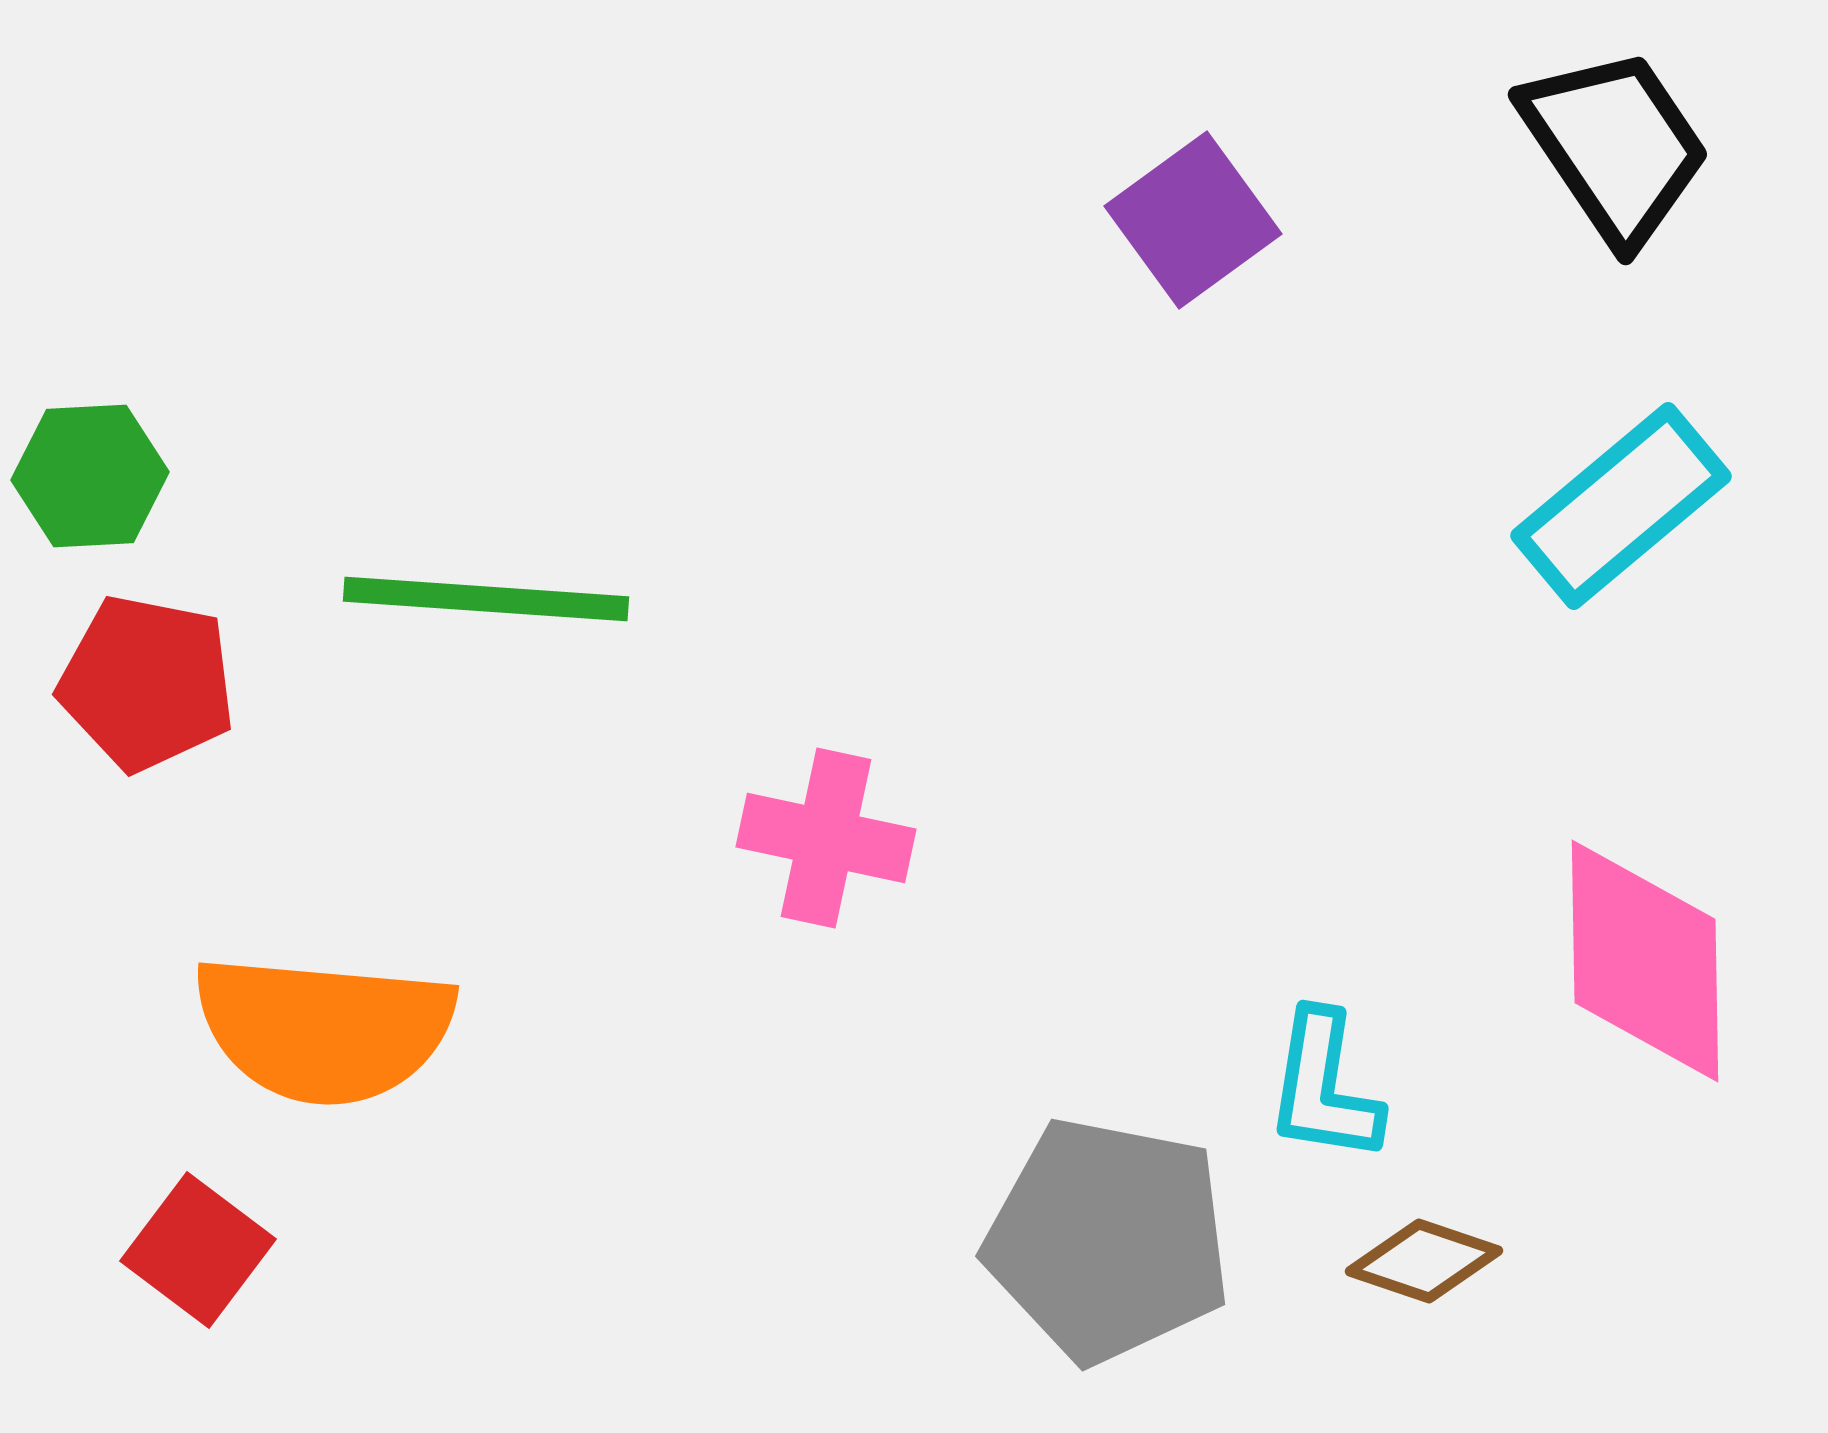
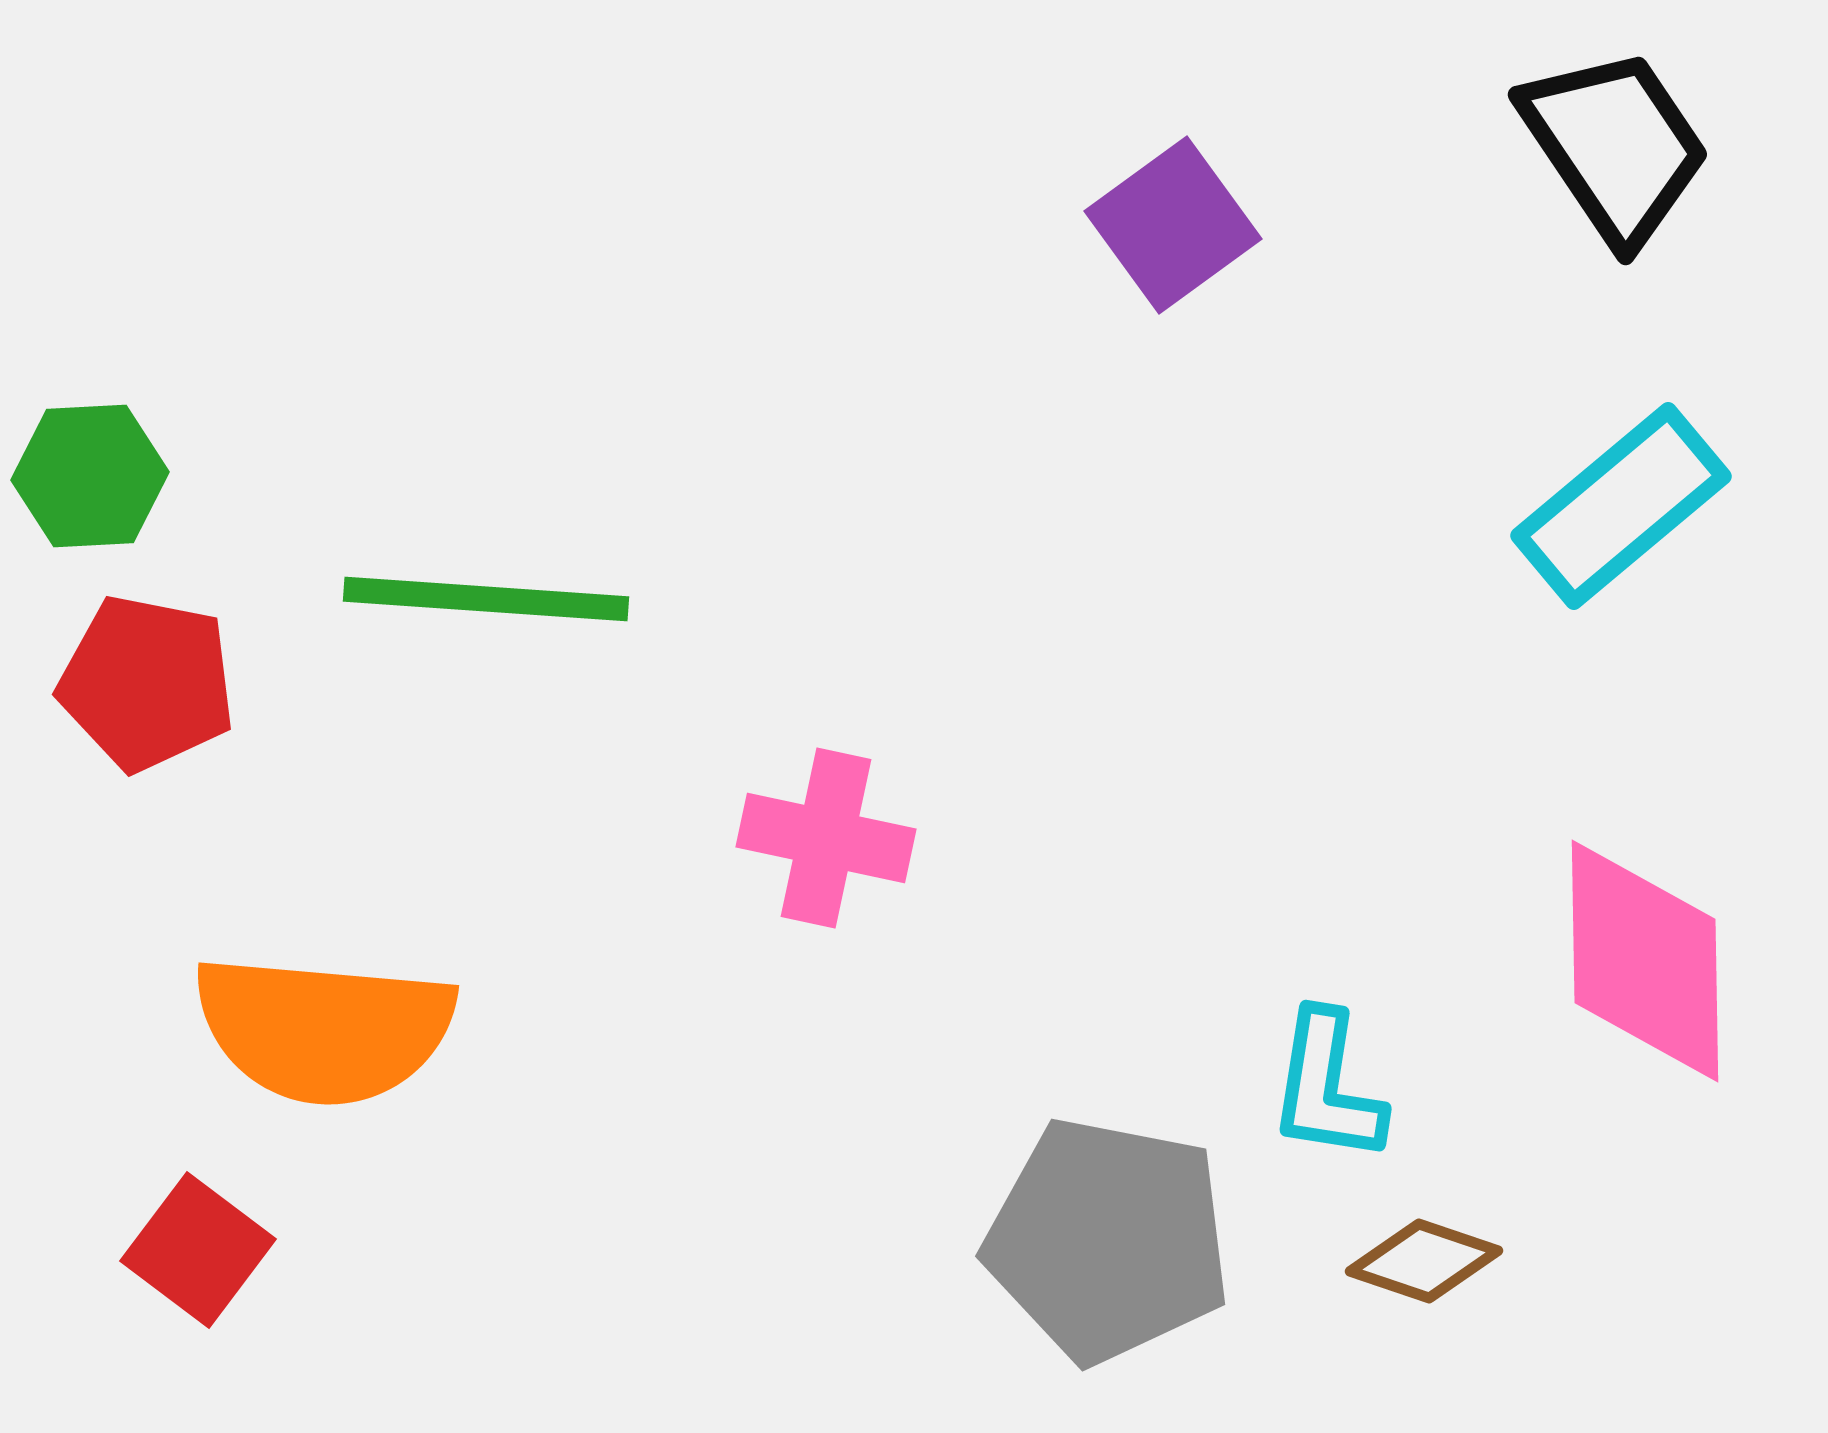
purple square: moved 20 px left, 5 px down
cyan L-shape: moved 3 px right
